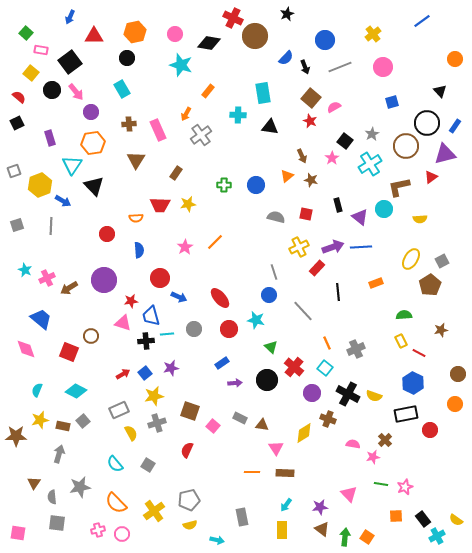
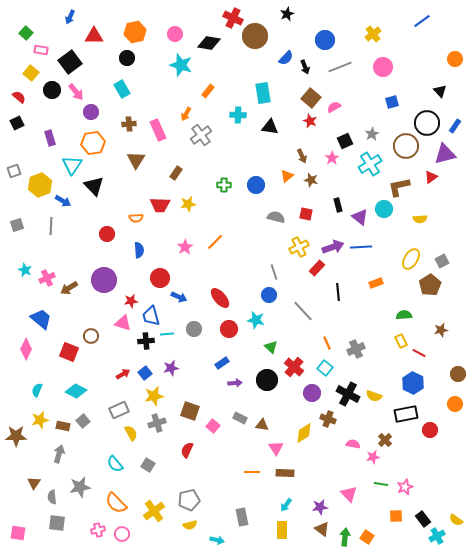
black square at (345, 141): rotated 28 degrees clockwise
pink diamond at (26, 349): rotated 45 degrees clockwise
